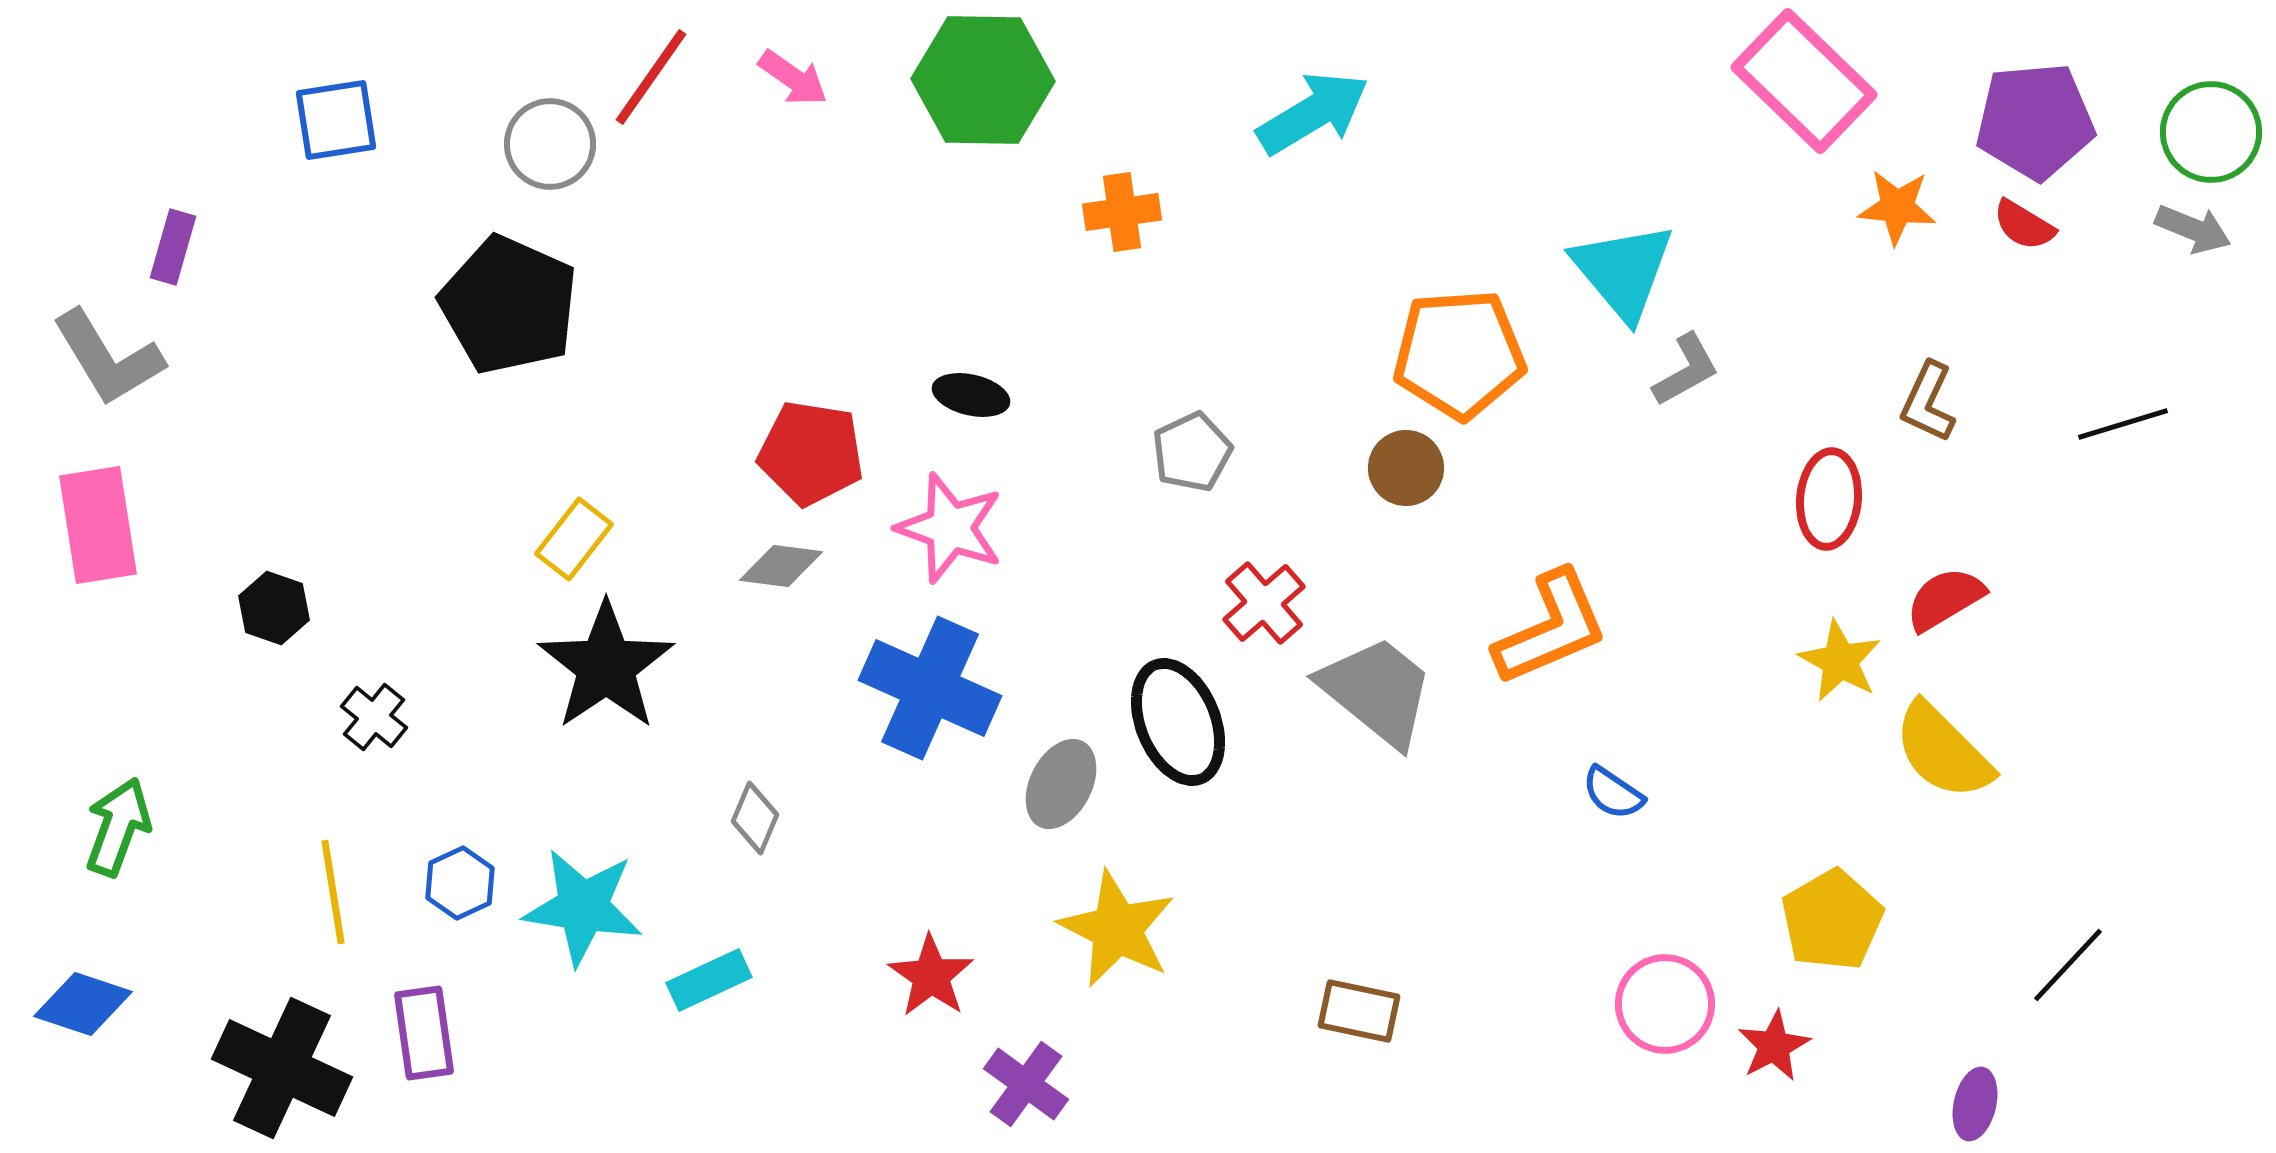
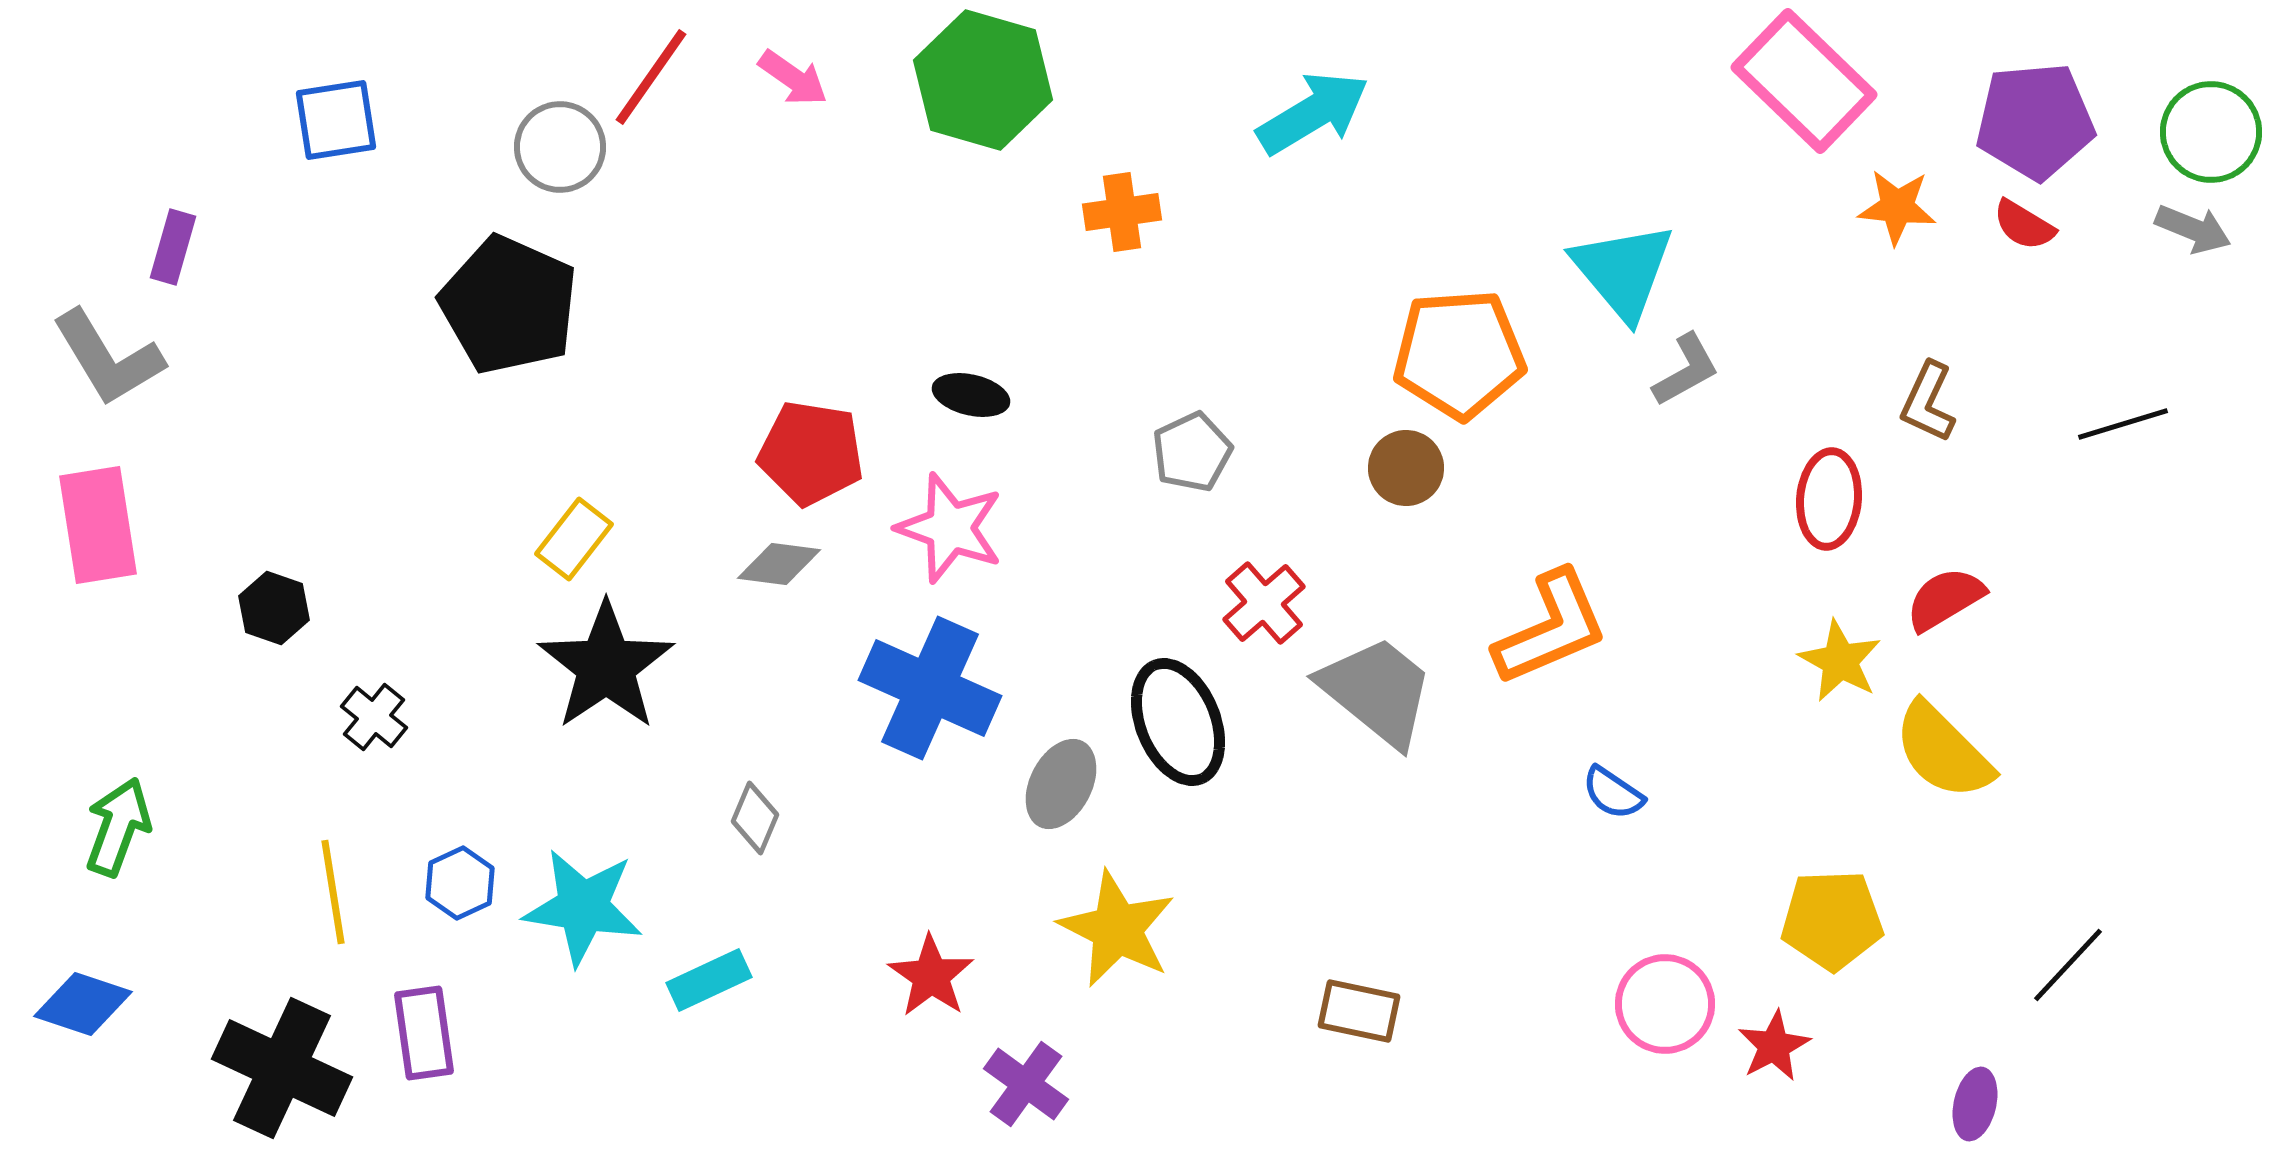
green hexagon at (983, 80): rotated 15 degrees clockwise
gray circle at (550, 144): moved 10 px right, 3 px down
gray diamond at (781, 566): moved 2 px left, 2 px up
yellow pentagon at (1832, 920): rotated 28 degrees clockwise
